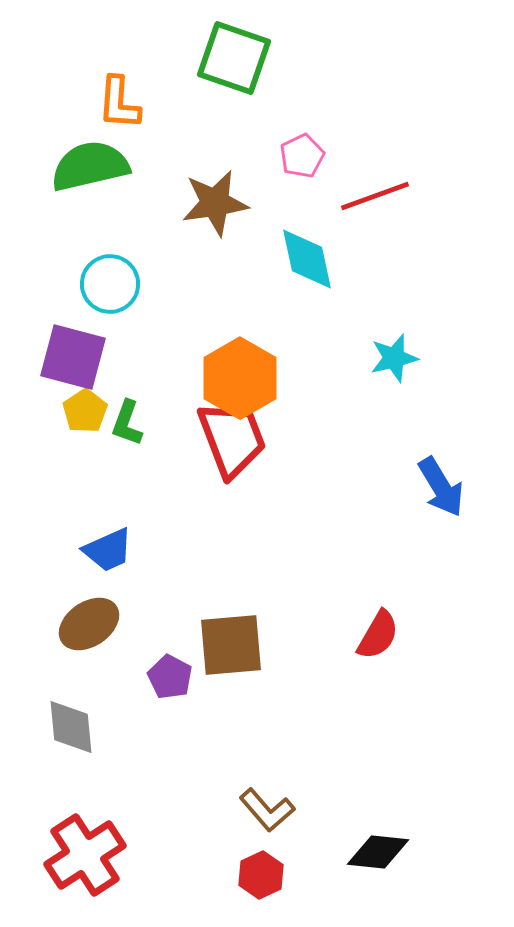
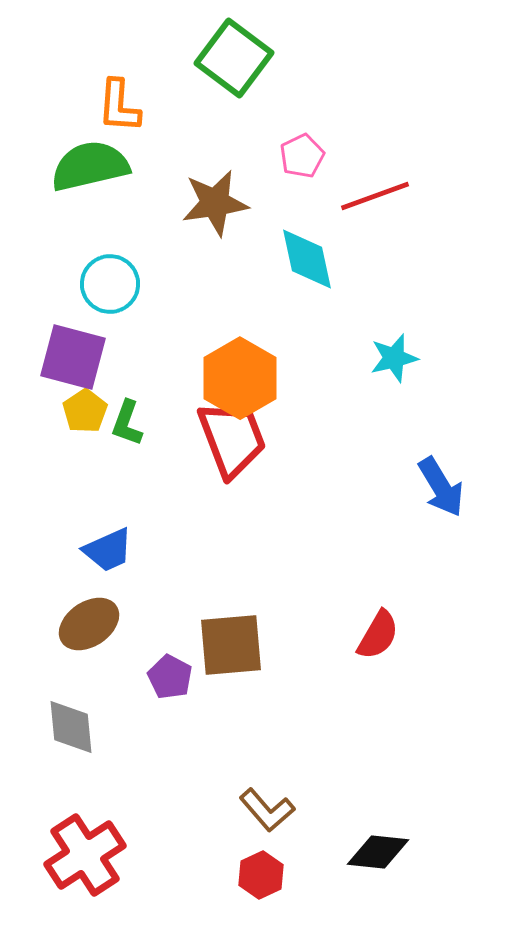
green square: rotated 18 degrees clockwise
orange L-shape: moved 3 px down
